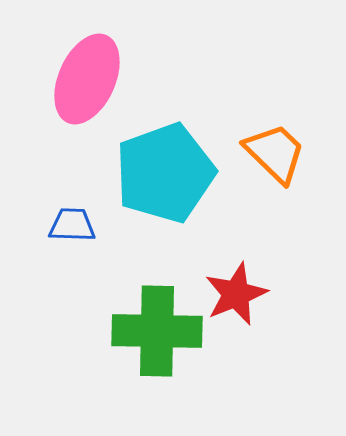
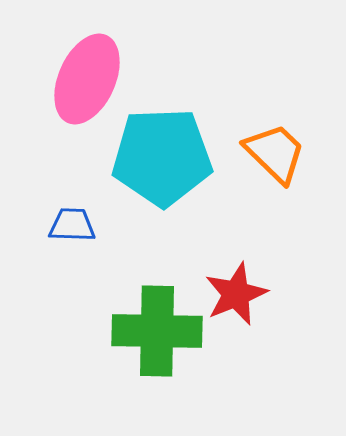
cyan pentagon: moved 3 px left, 16 px up; rotated 18 degrees clockwise
